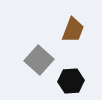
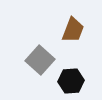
gray square: moved 1 px right
